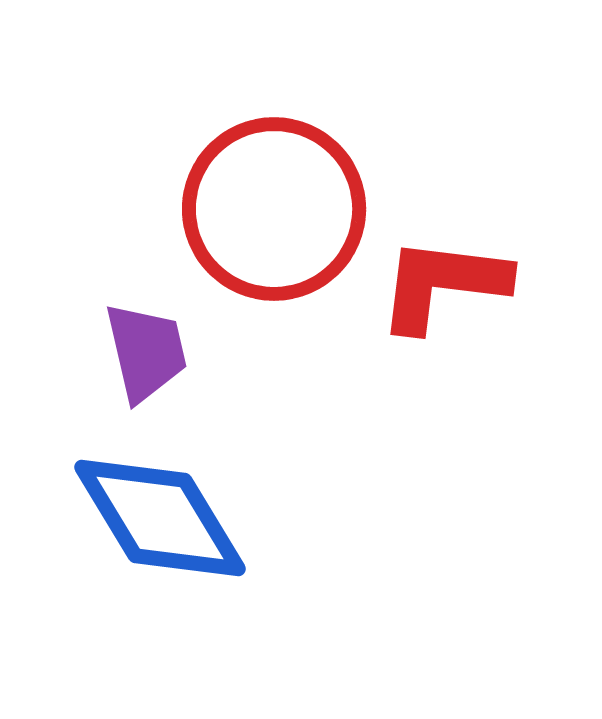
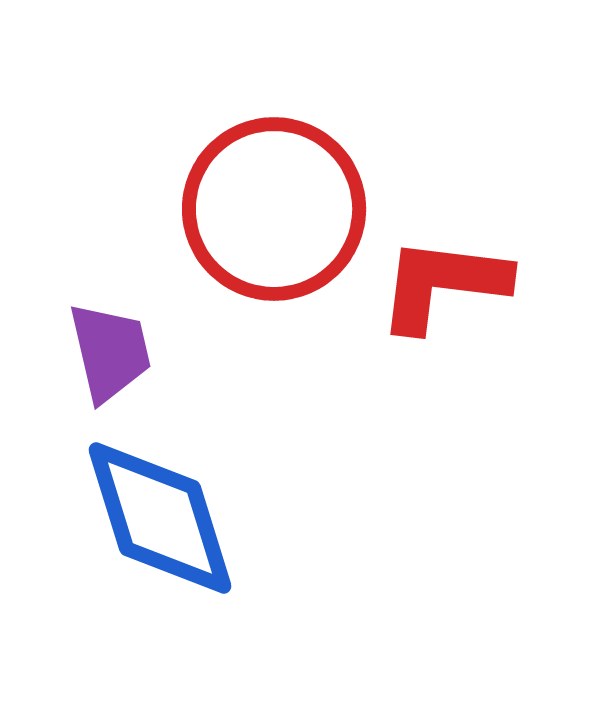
purple trapezoid: moved 36 px left
blue diamond: rotated 14 degrees clockwise
